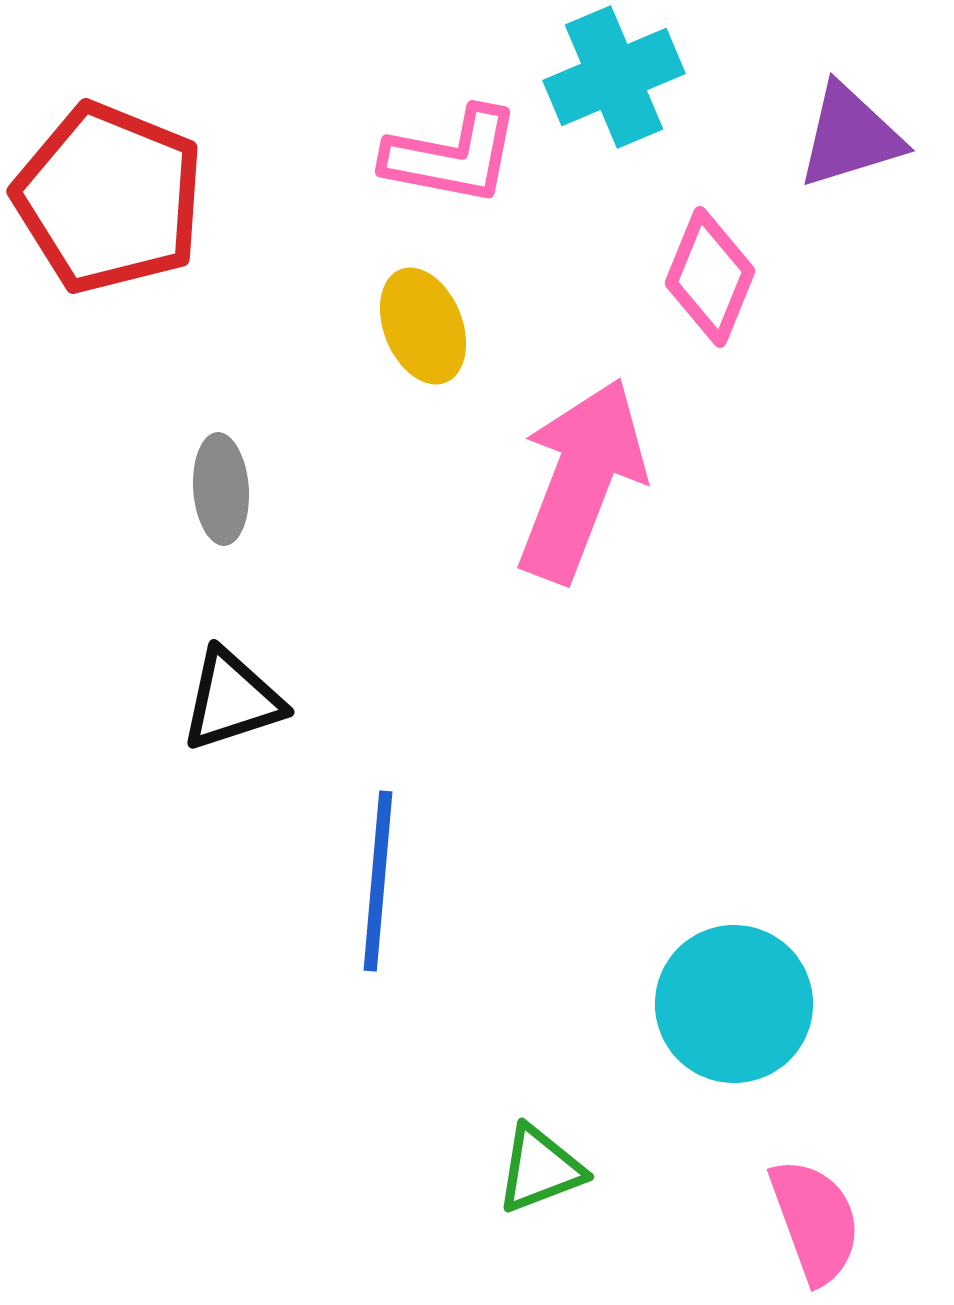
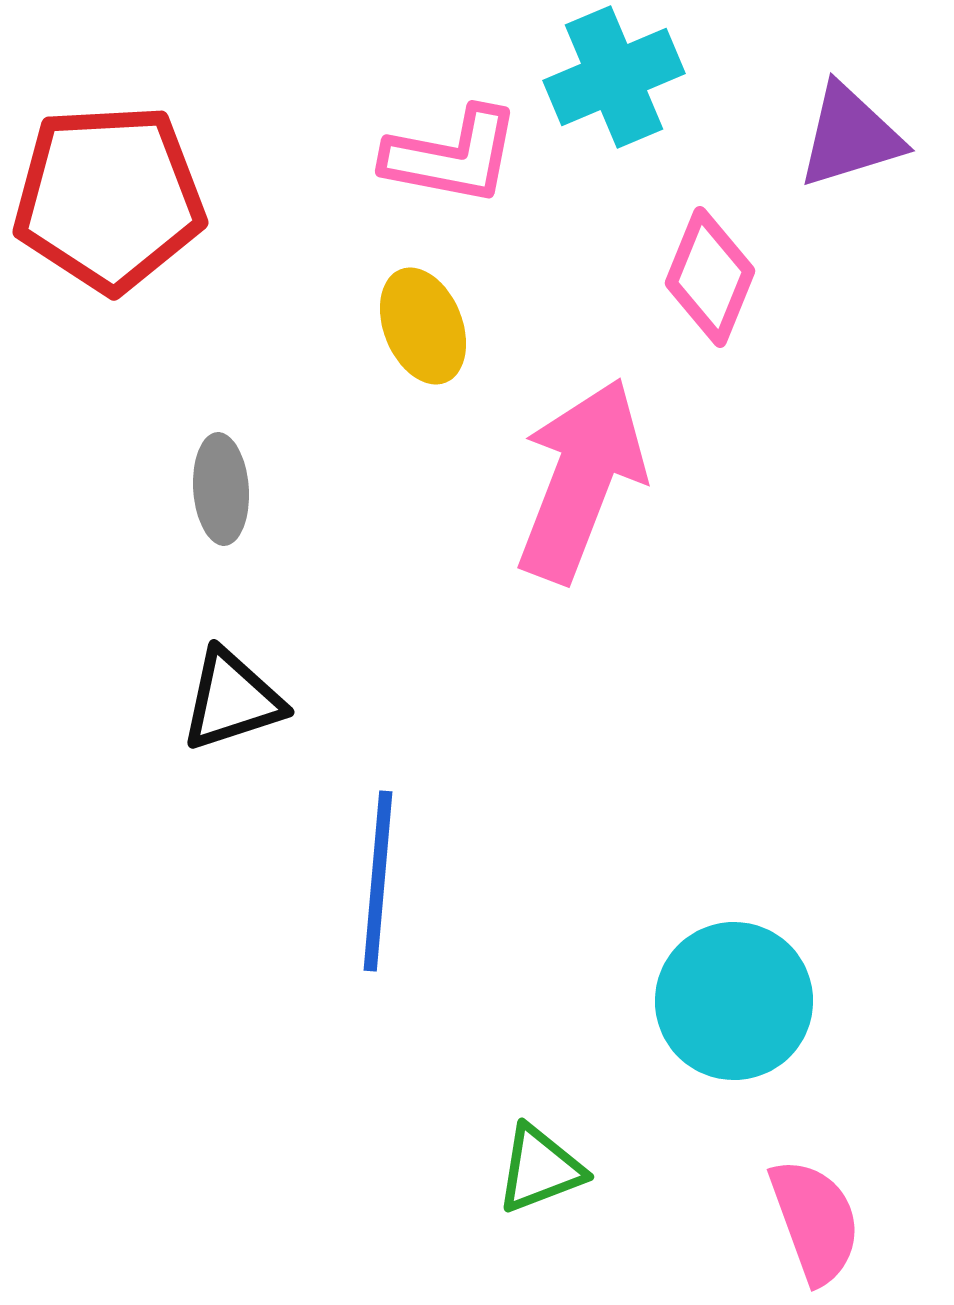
red pentagon: rotated 25 degrees counterclockwise
cyan circle: moved 3 px up
